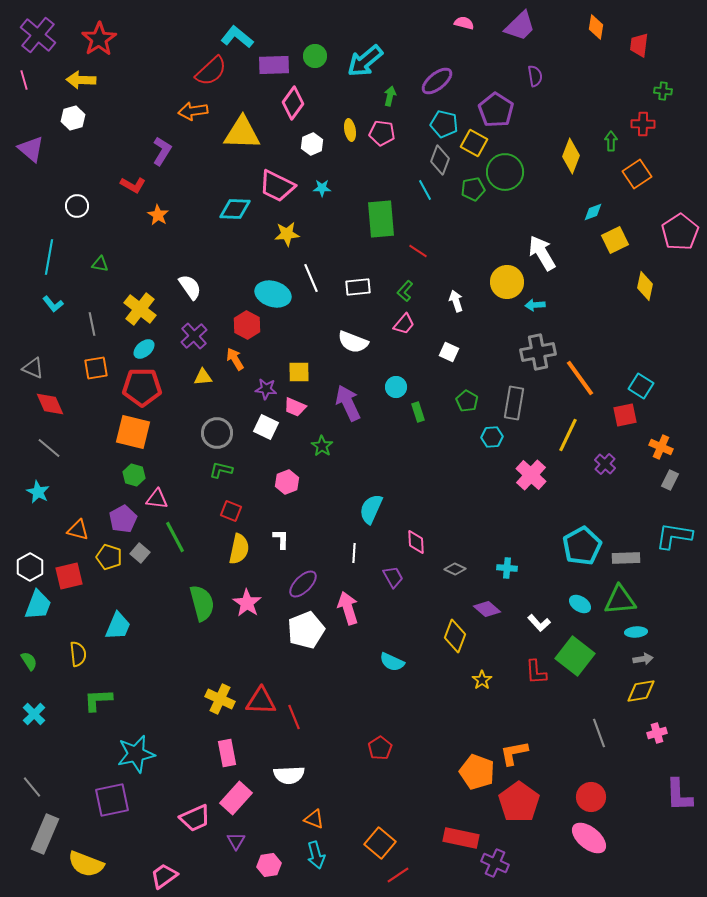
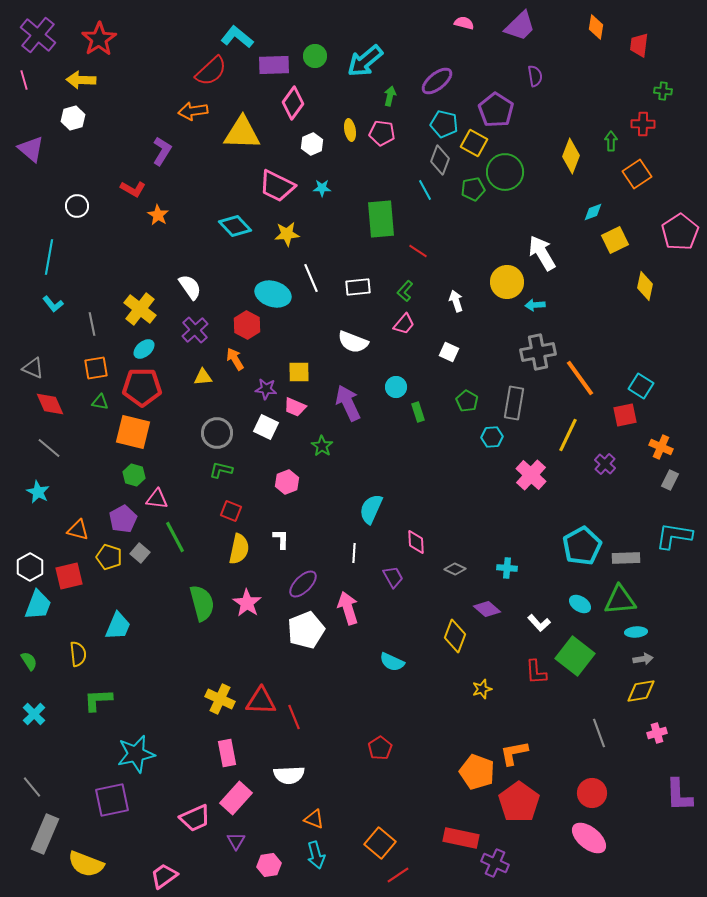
red L-shape at (133, 185): moved 4 px down
cyan diamond at (235, 209): moved 17 px down; rotated 44 degrees clockwise
green triangle at (100, 264): moved 138 px down
purple cross at (194, 336): moved 1 px right, 6 px up
yellow star at (482, 680): moved 9 px down; rotated 18 degrees clockwise
red circle at (591, 797): moved 1 px right, 4 px up
